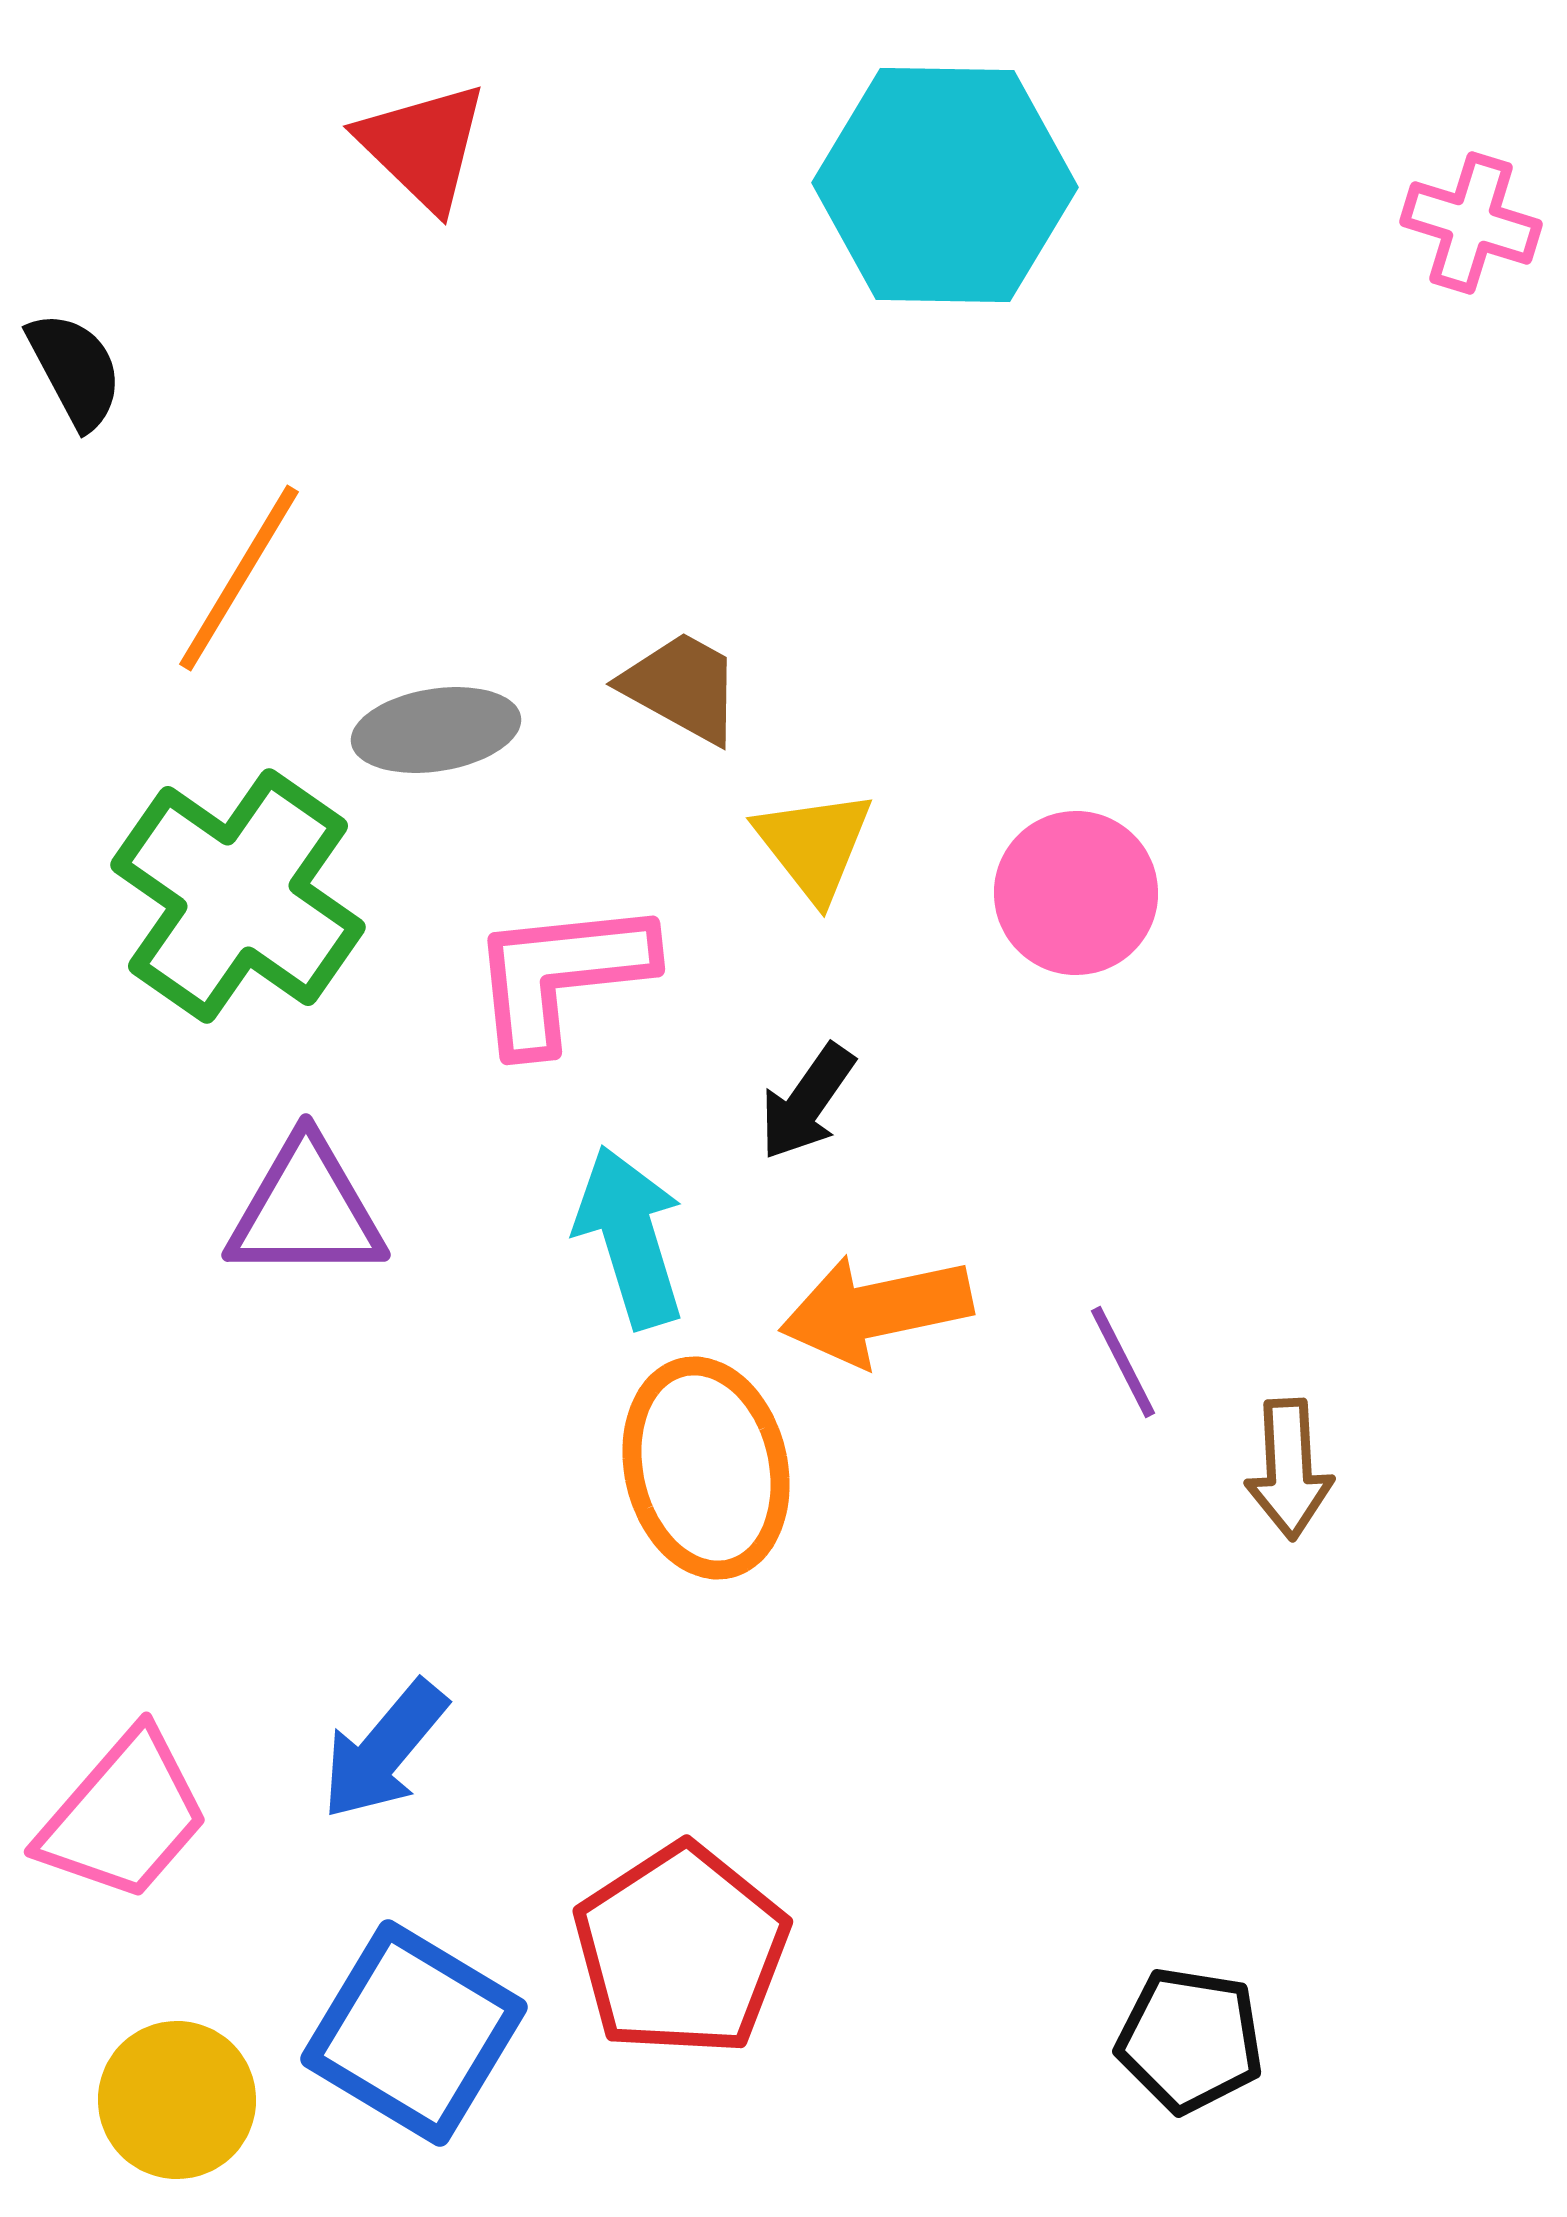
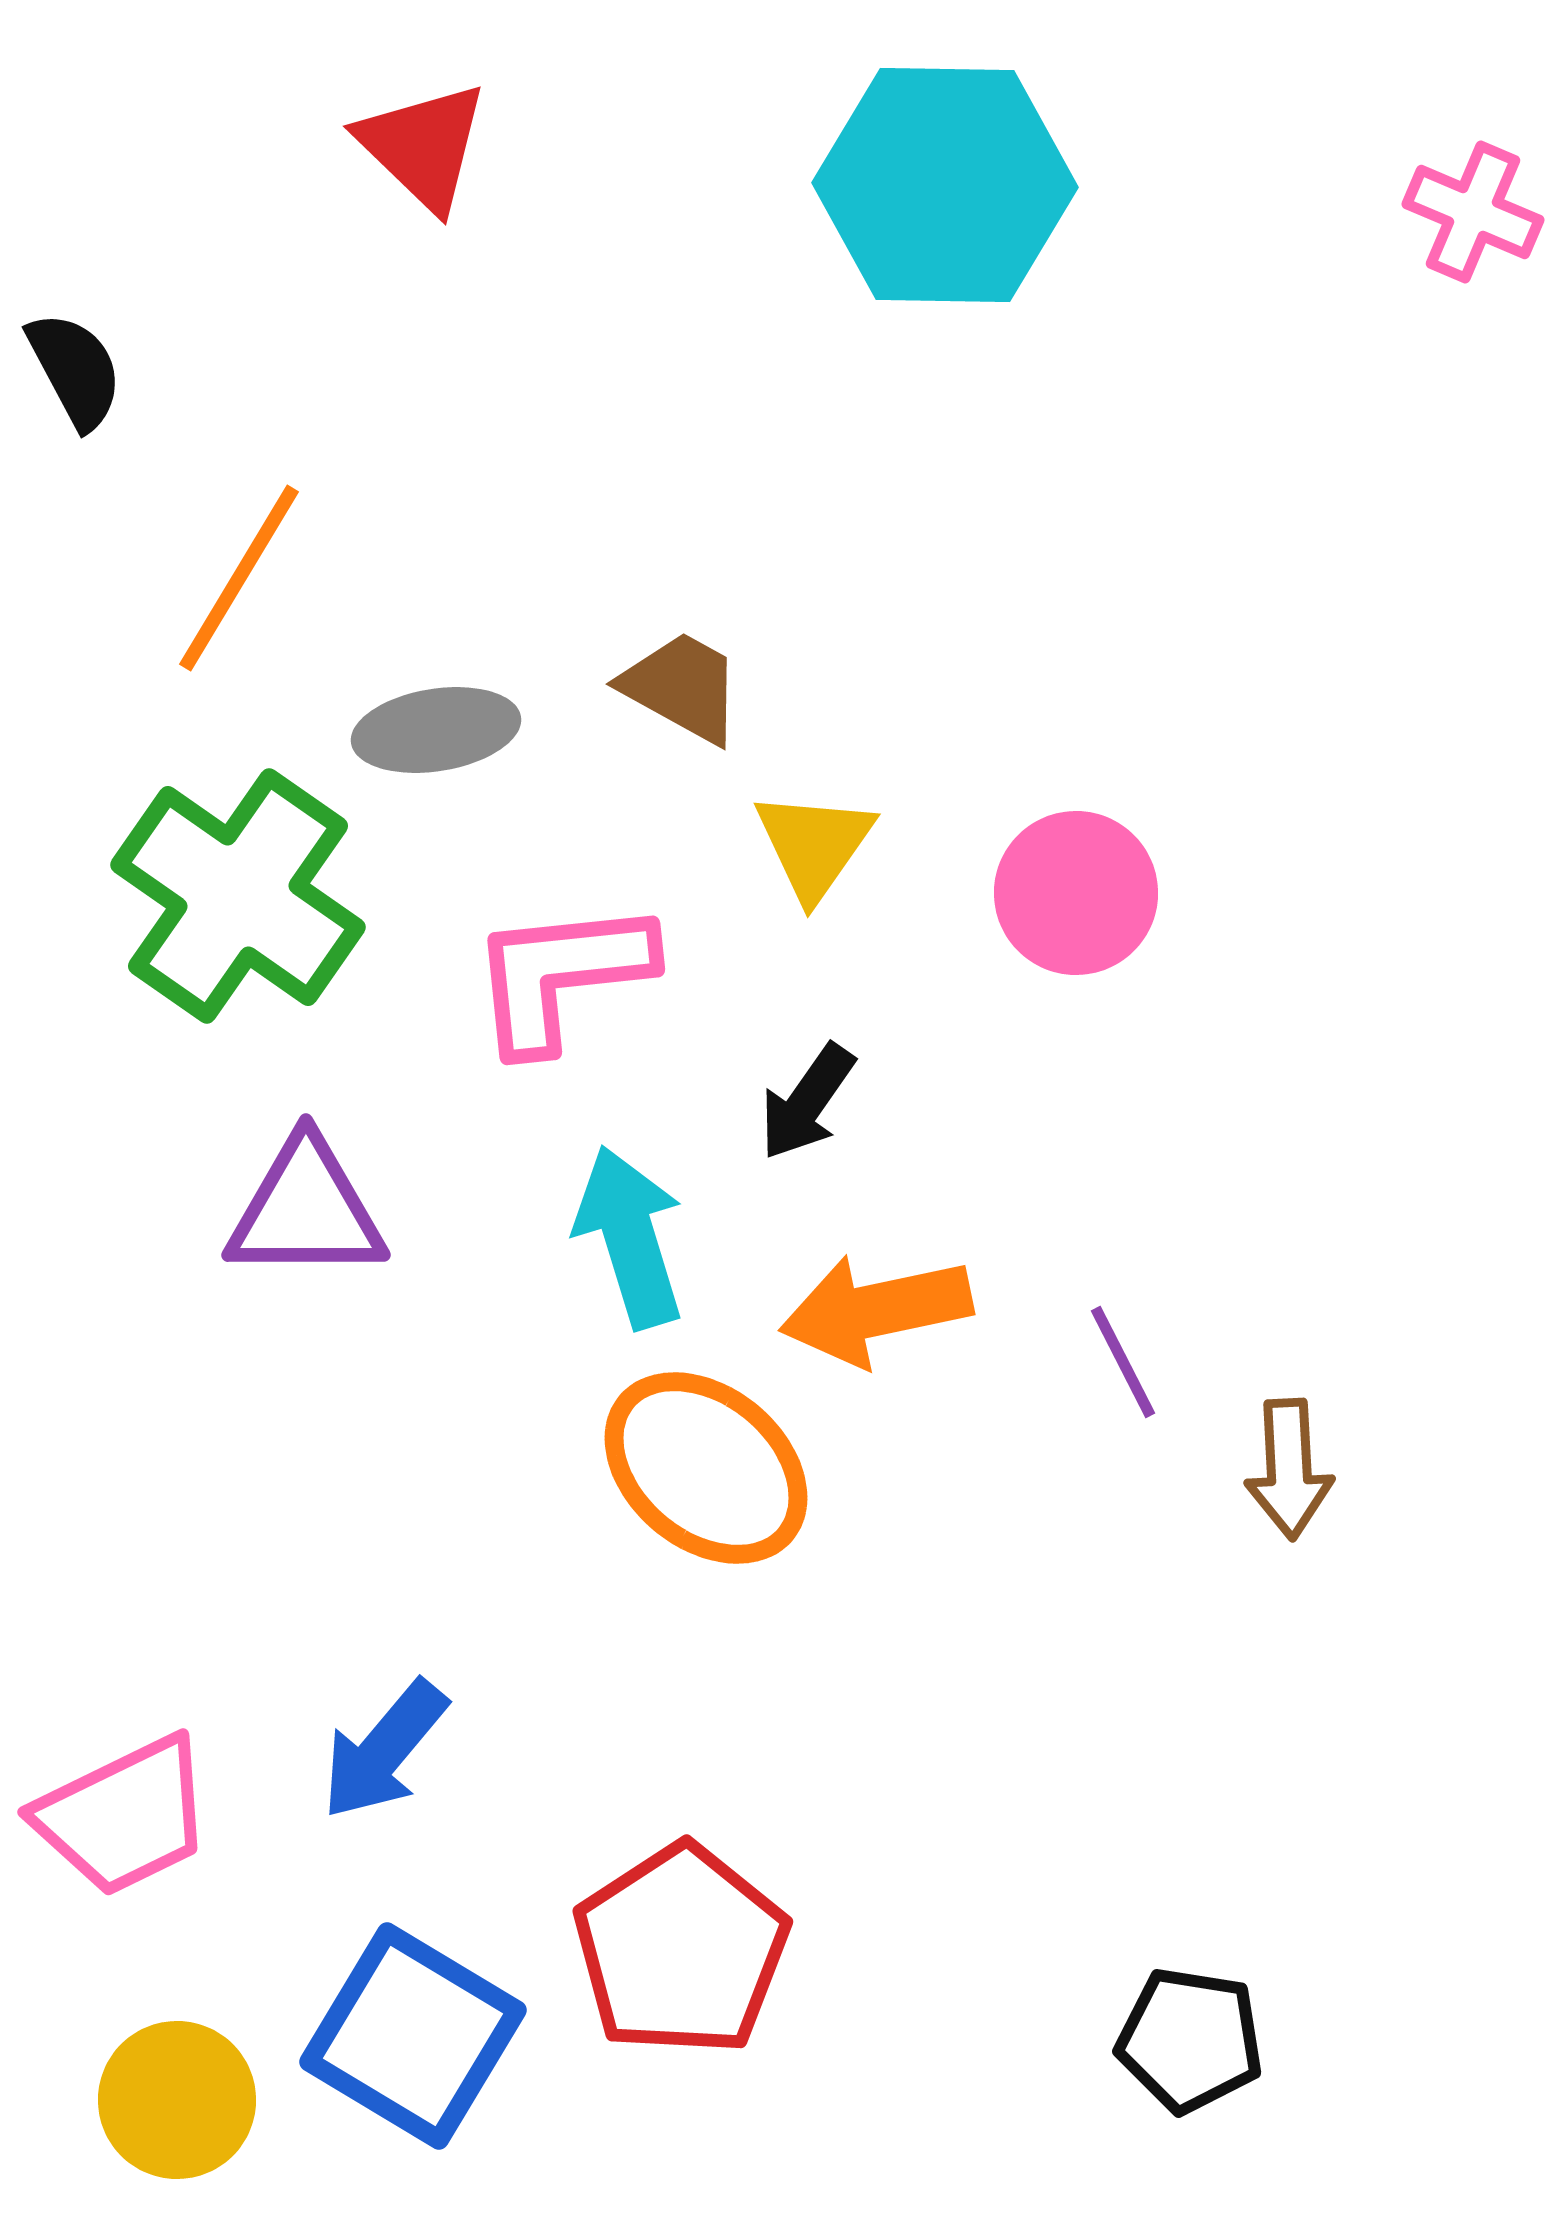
pink cross: moved 2 px right, 11 px up; rotated 6 degrees clockwise
yellow triangle: rotated 13 degrees clockwise
orange ellipse: rotated 37 degrees counterclockwise
pink trapezoid: rotated 23 degrees clockwise
blue square: moved 1 px left, 3 px down
